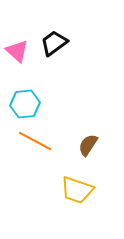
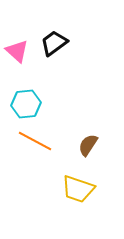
cyan hexagon: moved 1 px right
yellow trapezoid: moved 1 px right, 1 px up
